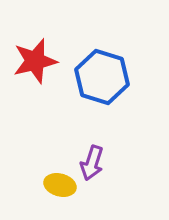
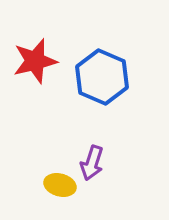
blue hexagon: rotated 6 degrees clockwise
